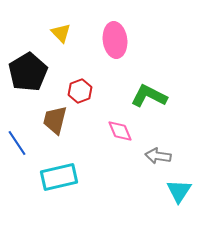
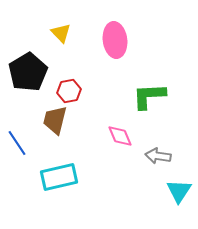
red hexagon: moved 11 px left; rotated 10 degrees clockwise
green L-shape: rotated 30 degrees counterclockwise
pink diamond: moved 5 px down
